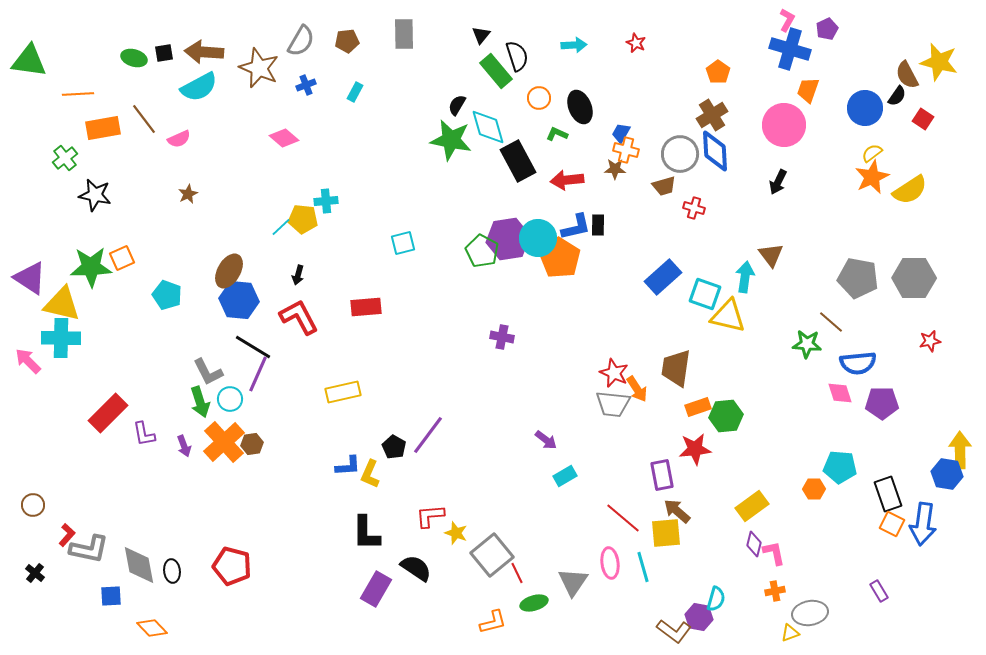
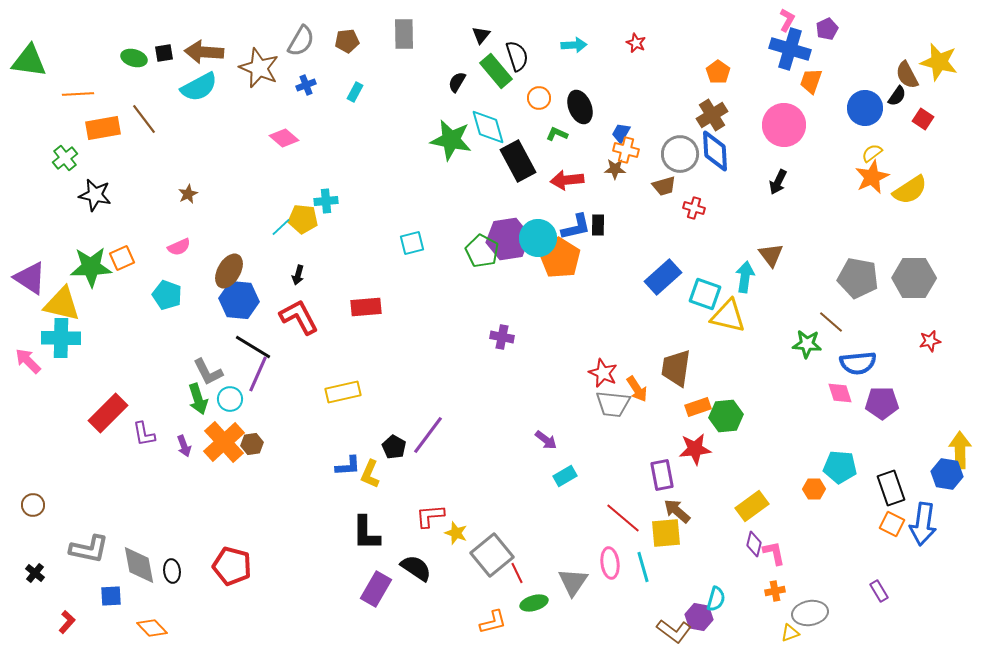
orange trapezoid at (808, 90): moved 3 px right, 9 px up
black semicircle at (457, 105): moved 23 px up
pink semicircle at (179, 139): moved 108 px down
cyan square at (403, 243): moved 9 px right
red star at (614, 373): moved 11 px left
green arrow at (200, 402): moved 2 px left, 3 px up
black rectangle at (888, 494): moved 3 px right, 6 px up
red L-shape at (67, 535): moved 87 px down
